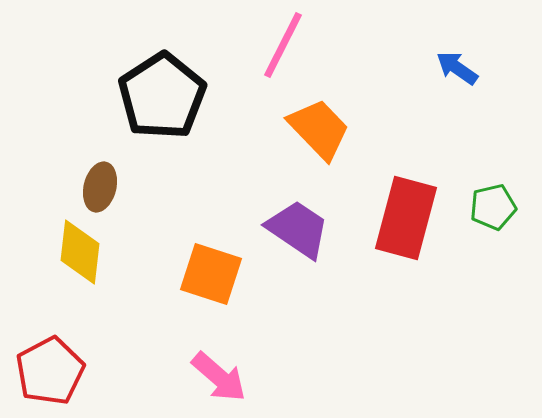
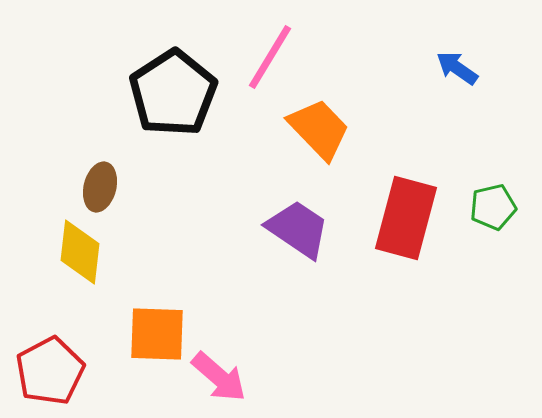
pink line: moved 13 px left, 12 px down; rotated 4 degrees clockwise
black pentagon: moved 11 px right, 3 px up
orange square: moved 54 px left, 60 px down; rotated 16 degrees counterclockwise
